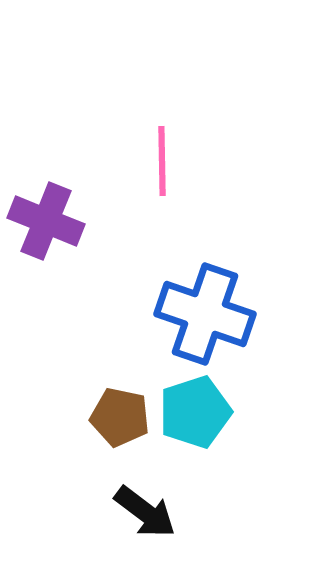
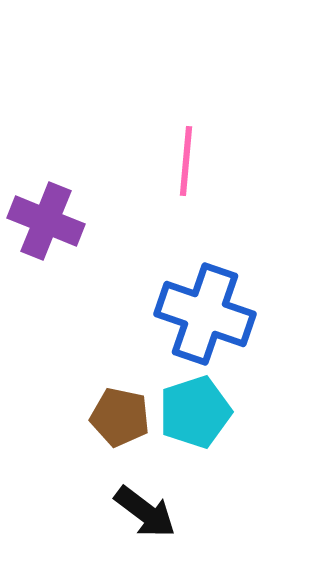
pink line: moved 24 px right; rotated 6 degrees clockwise
